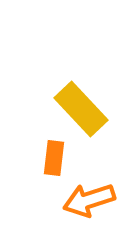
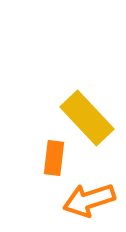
yellow rectangle: moved 6 px right, 9 px down
